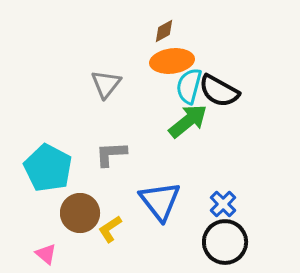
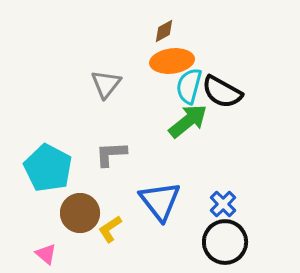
black semicircle: moved 3 px right, 1 px down
